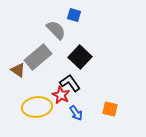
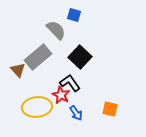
brown triangle: rotated 14 degrees clockwise
